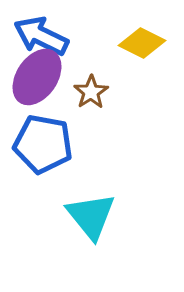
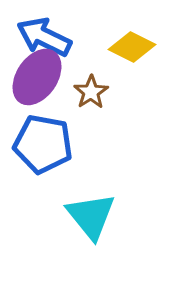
blue arrow: moved 3 px right, 1 px down
yellow diamond: moved 10 px left, 4 px down
